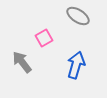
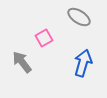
gray ellipse: moved 1 px right, 1 px down
blue arrow: moved 7 px right, 2 px up
